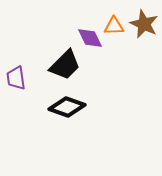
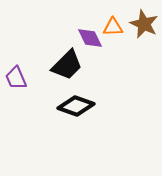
orange triangle: moved 1 px left, 1 px down
black trapezoid: moved 2 px right
purple trapezoid: rotated 15 degrees counterclockwise
black diamond: moved 9 px right, 1 px up
